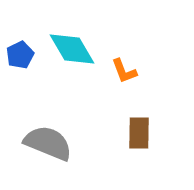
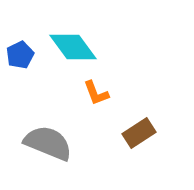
cyan diamond: moved 1 px right, 2 px up; rotated 6 degrees counterclockwise
orange L-shape: moved 28 px left, 22 px down
brown rectangle: rotated 56 degrees clockwise
